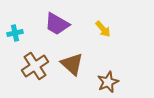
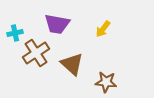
purple trapezoid: rotated 20 degrees counterclockwise
yellow arrow: rotated 78 degrees clockwise
brown cross: moved 1 px right, 13 px up
brown star: moved 2 px left; rotated 30 degrees clockwise
